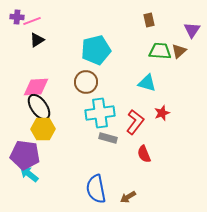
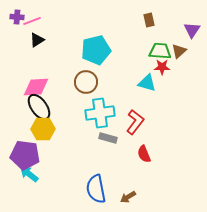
red star: moved 46 px up; rotated 21 degrees clockwise
